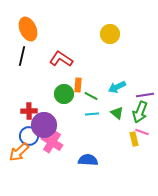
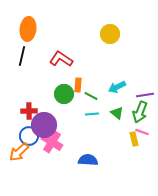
orange ellipse: rotated 30 degrees clockwise
